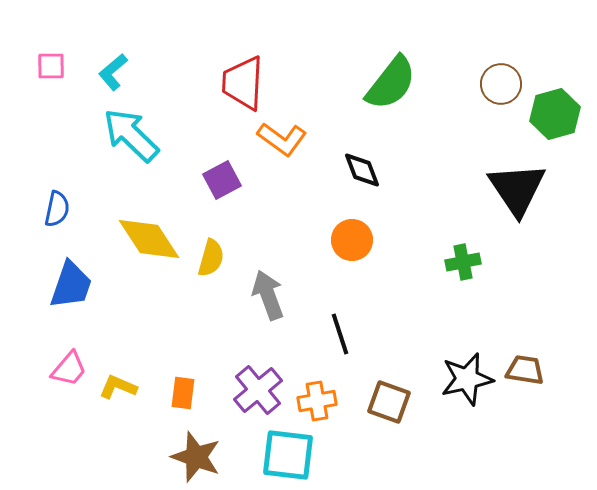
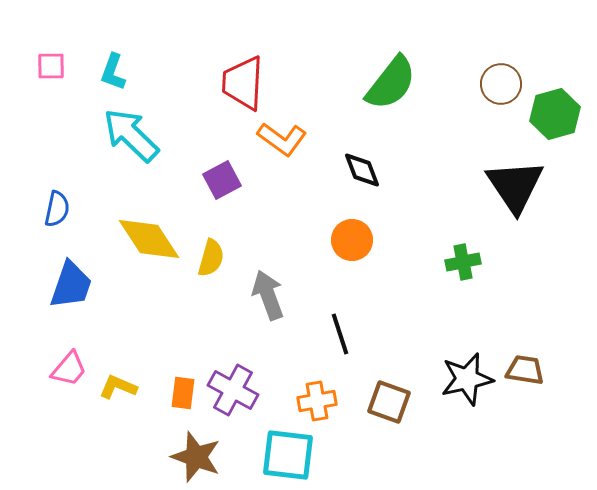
cyan L-shape: rotated 30 degrees counterclockwise
black triangle: moved 2 px left, 3 px up
purple cross: moved 25 px left; rotated 21 degrees counterclockwise
